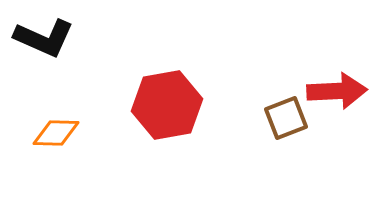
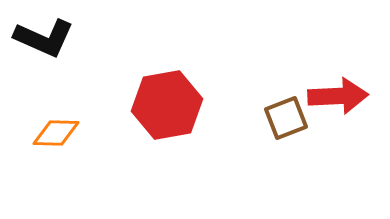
red arrow: moved 1 px right, 5 px down
